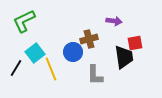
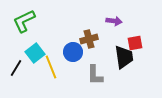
yellow line: moved 2 px up
